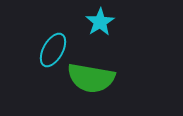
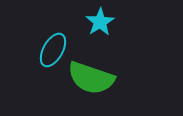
green semicircle: rotated 9 degrees clockwise
